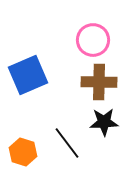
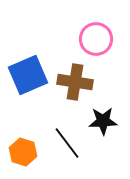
pink circle: moved 3 px right, 1 px up
brown cross: moved 24 px left; rotated 8 degrees clockwise
black star: moved 1 px left, 1 px up
